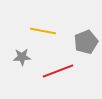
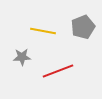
gray pentagon: moved 3 px left, 15 px up
